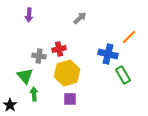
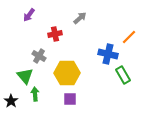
purple arrow: rotated 32 degrees clockwise
red cross: moved 4 px left, 15 px up
gray cross: rotated 24 degrees clockwise
yellow hexagon: rotated 15 degrees clockwise
green arrow: moved 1 px right
black star: moved 1 px right, 4 px up
